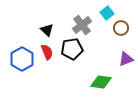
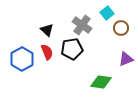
gray cross: rotated 18 degrees counterclockwise
